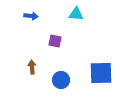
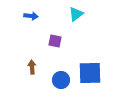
cyan triangle: rotated 42 degrees counterclockwise
blue square: moved 11 px left
